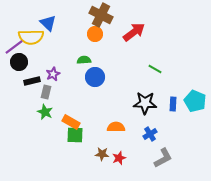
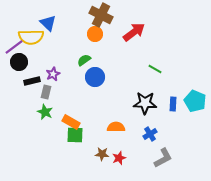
green semicircle: rotated 32 degrees counterclockwise
